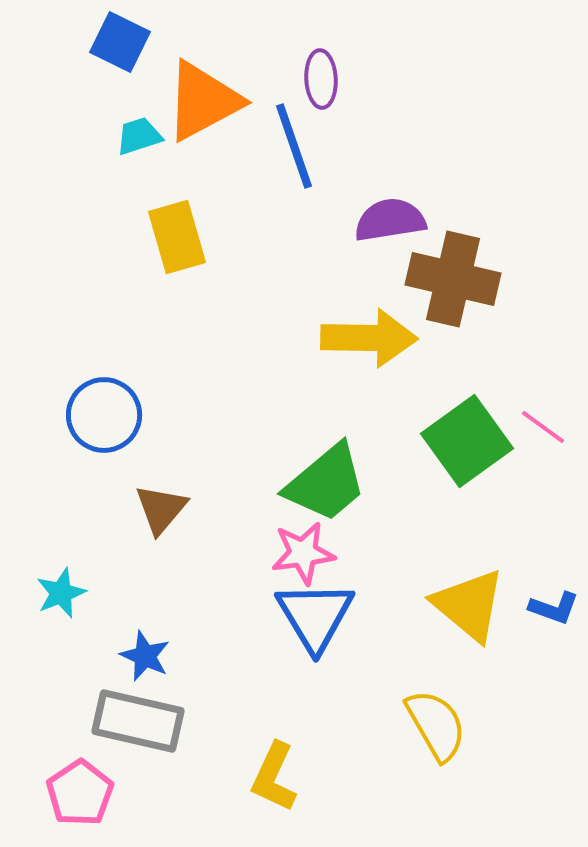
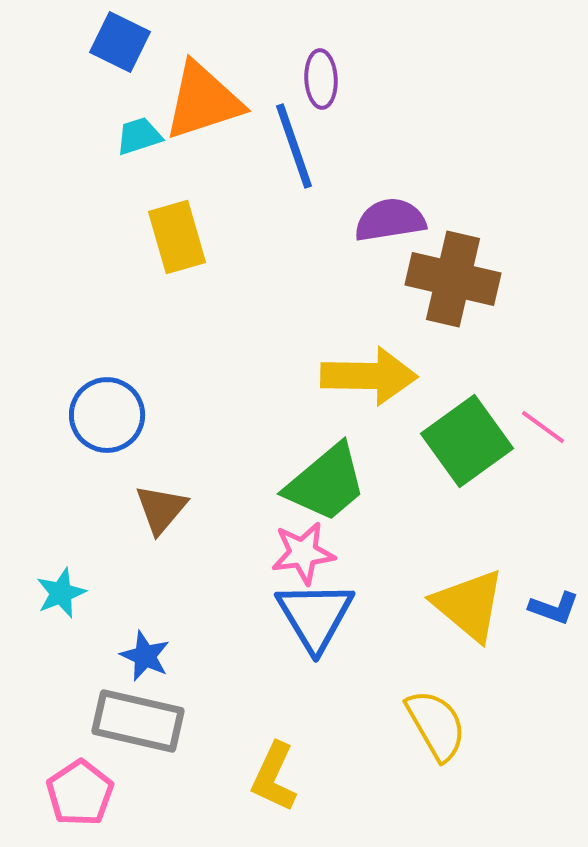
orange triangle: rotated 10 degrees clockwise
yellow arrow: moved 38 px down
blue circle: moved 3 px right
